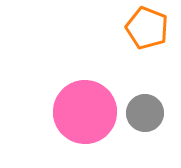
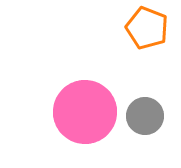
gray circle: moved 3 px down
